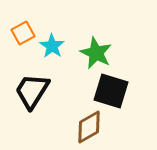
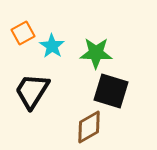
green star: rotated 24 degrees counterclockwise
